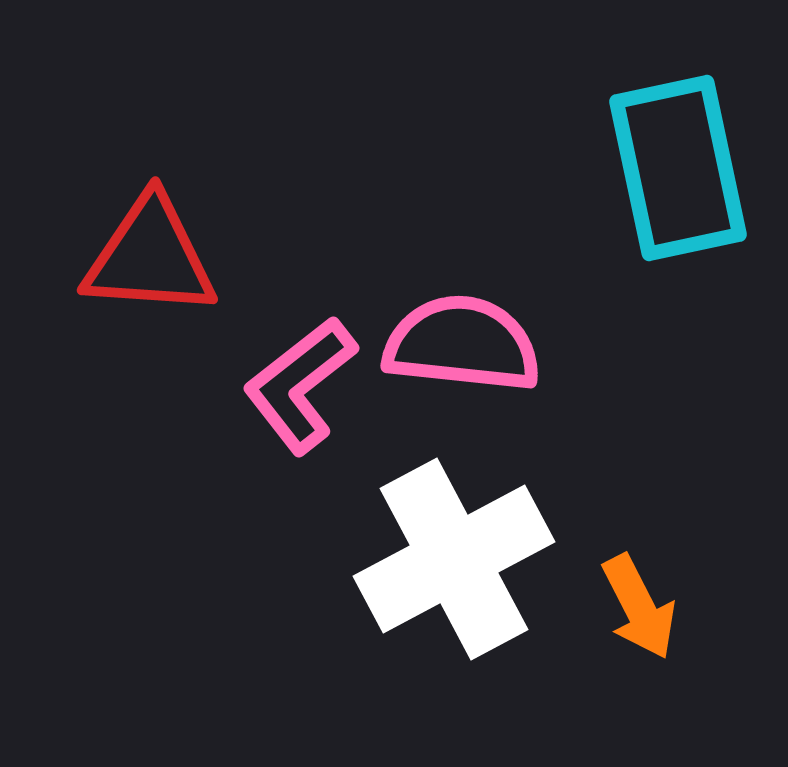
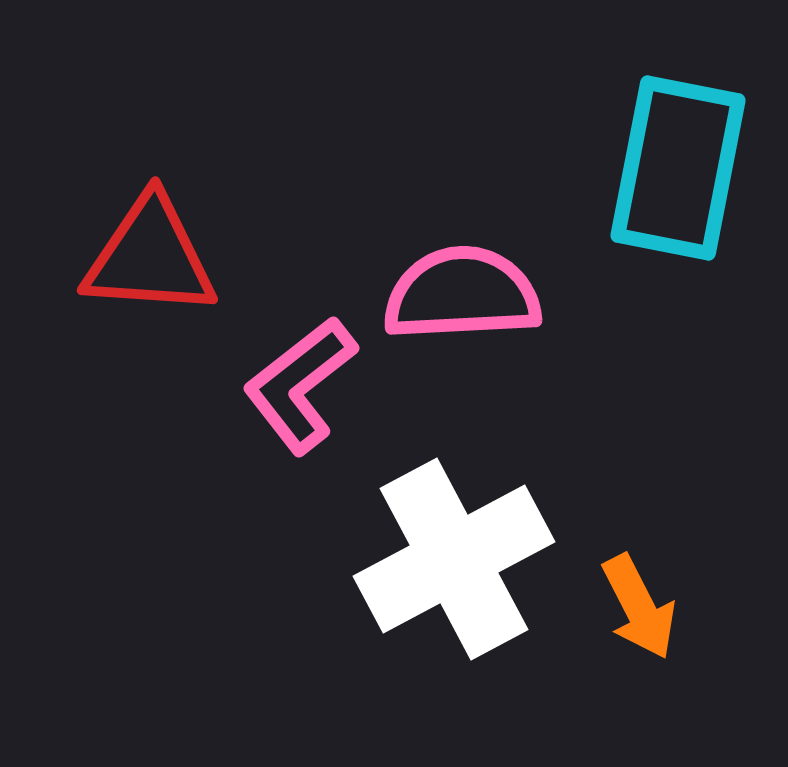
cyan rectangle: rotated 23 degrees clockwise
pink semicircle: moved 50 px up; rotated 9 degrees counterclockwise
